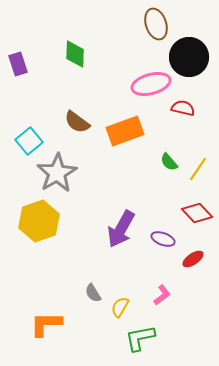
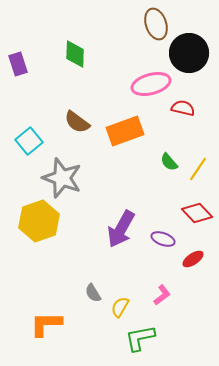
black circle: moved 4 px up
gray star: moved 5 px right, 5 px down; rotated 21 degrees counterclockwise
